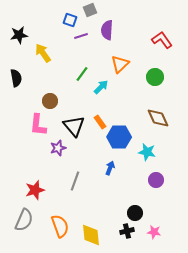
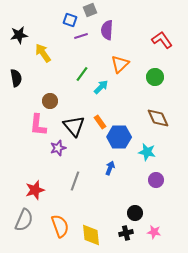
black cross: moved 1 px left, 2 px down
